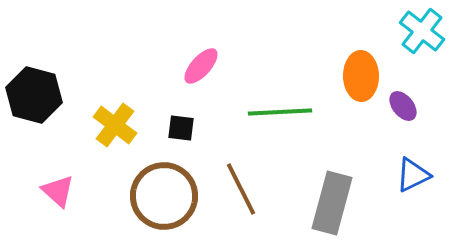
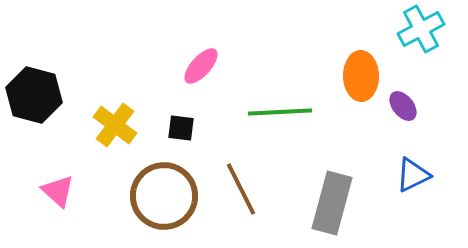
cyan cross: moved 1 px left, 2 px up; rotated 24 degrees clockwise
